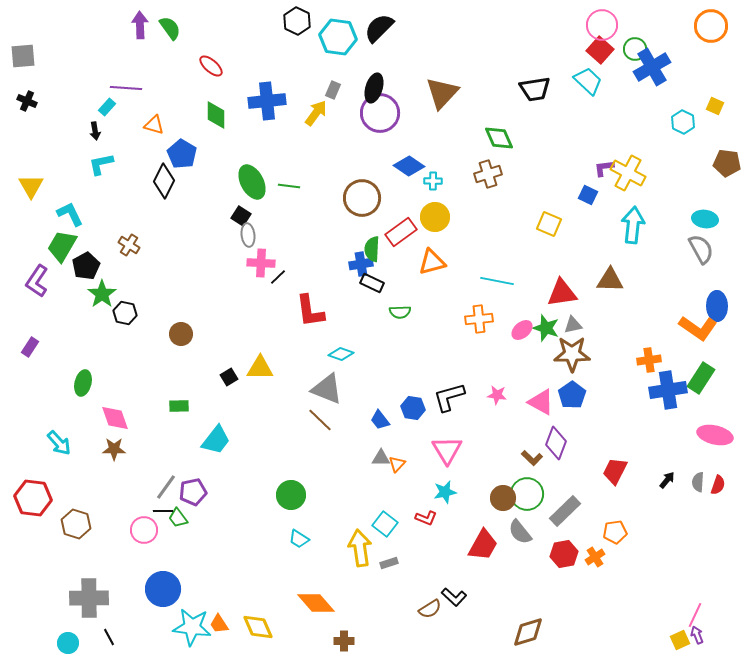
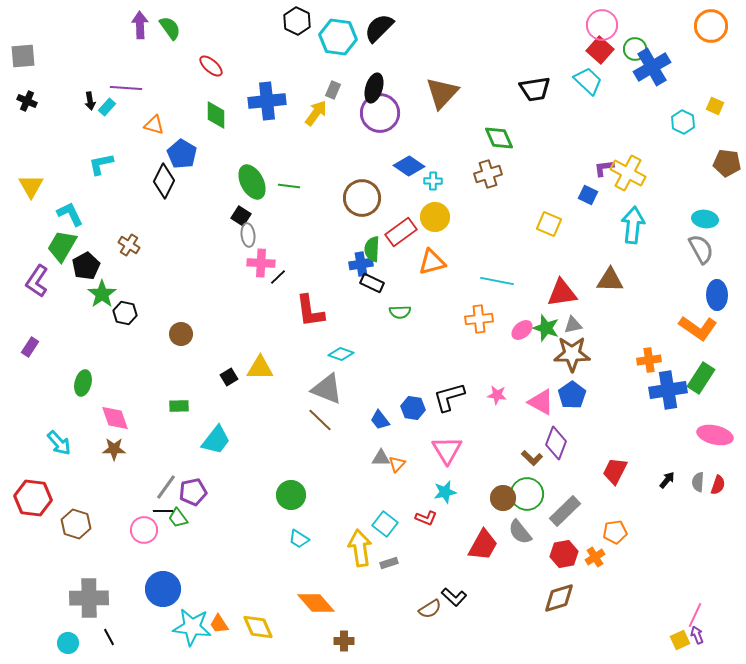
black arrow at (95, 131): moved 5 px left, 30 px up
blue ellipse at (717, 306): moved 11 px up
brown diamond at (528, 632): moved 31 px right, 34 px up
